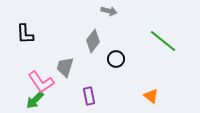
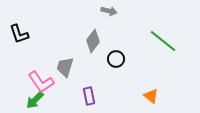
black L-shape: moved 6 px left; rotated 15 degrees counterclockwise
